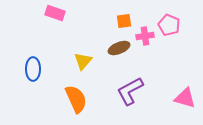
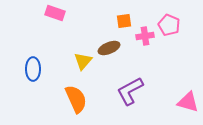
brown ellipse: moved 10 px left
pink triangle: moved 3 px right, 4 px down
